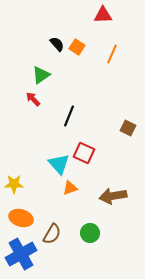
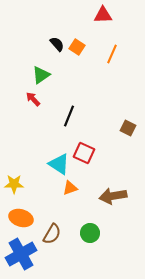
cyan triangle: rotated 15 degrees counterclockwise
